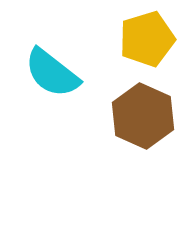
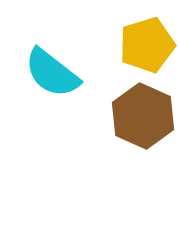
yellow pentagon: moved 6 px down
